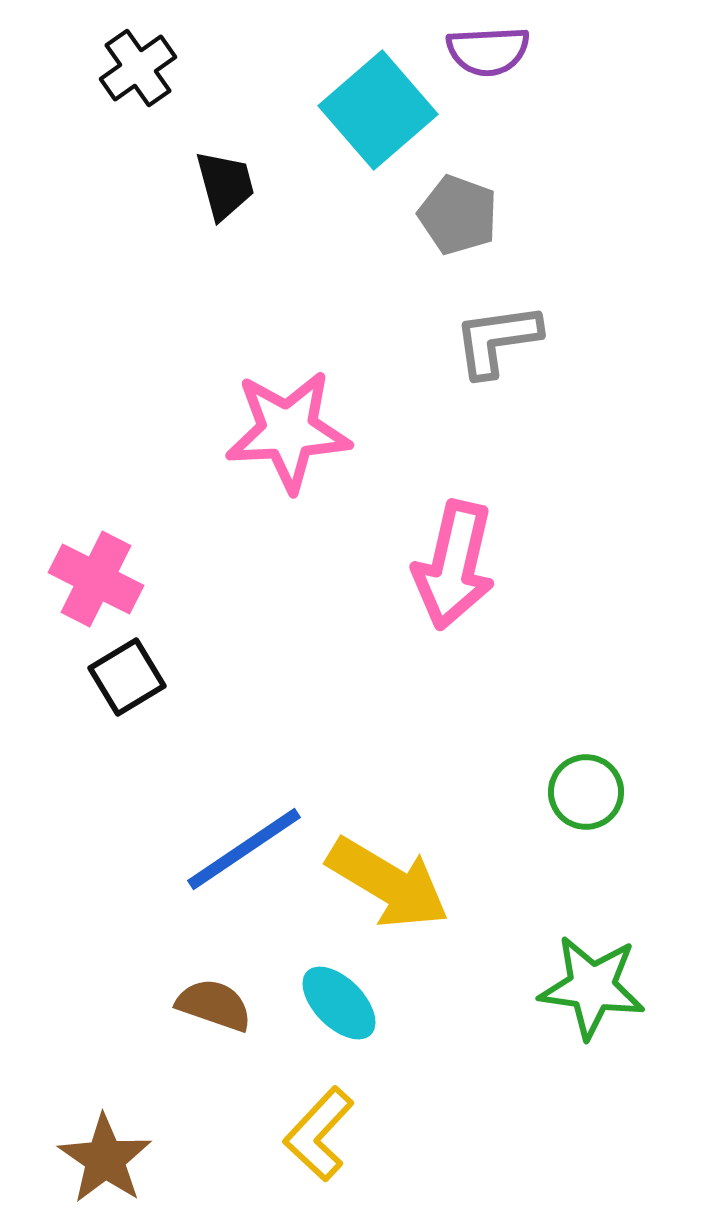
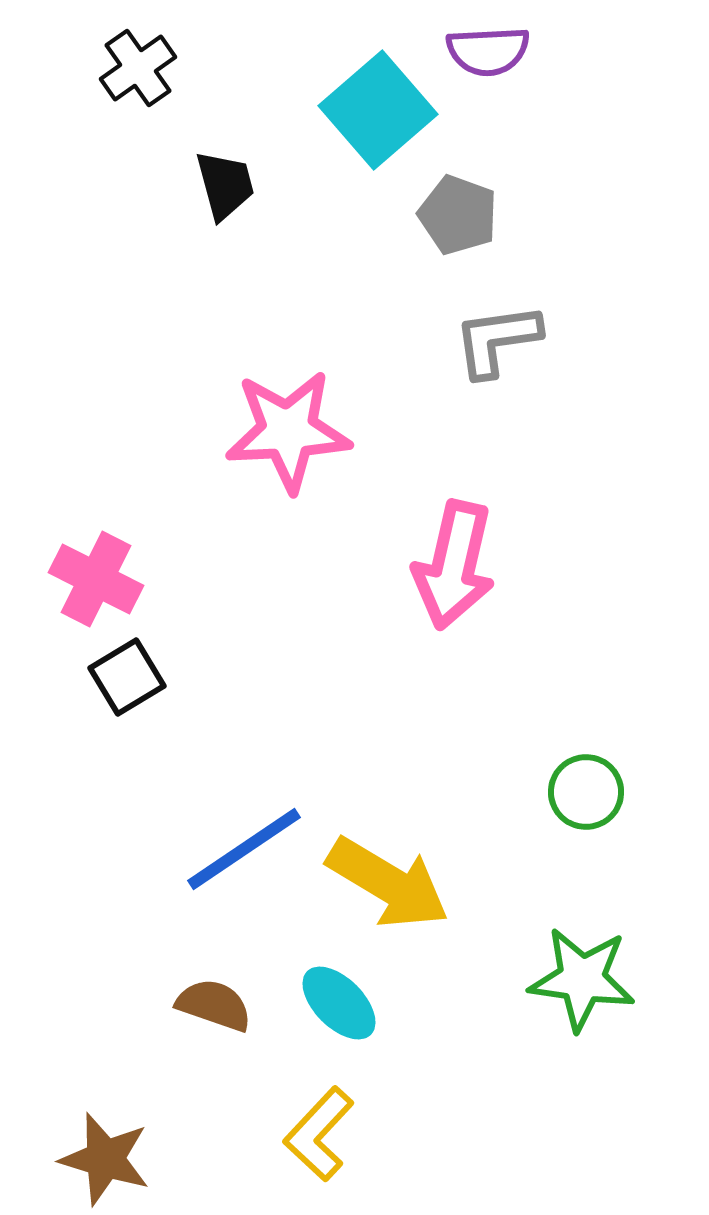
green star: moved 10 px left, 8 px up
brown star: rotated 18 degrees counterclockwise
